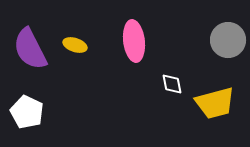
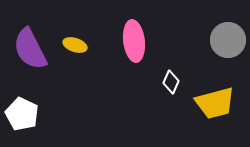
white diamond: moved 1 px left, 2 px up; rotated 35 degrees clockwise
white pentagon: moved 5 px left, 2 px down
